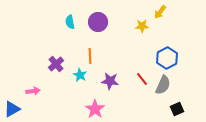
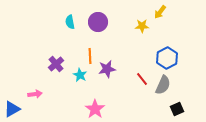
purple star: moved 3 px left, 12 px up; rotated 18 degrees counterclockwise
pink arrow: moved 2 px right, 3 px down
